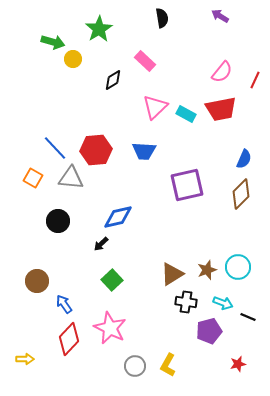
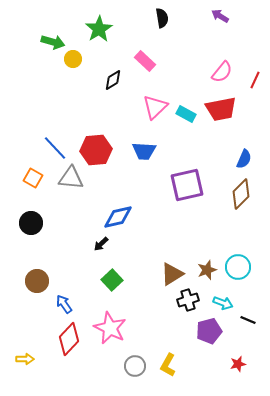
black circle: moved 27 px left, 2 px down
black cross: moved 2 px right, 2 px up; rotated 25 degrees counterclockwise
black line: moved 3 px down
